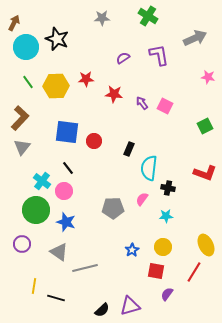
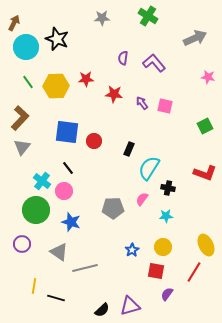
purple L-shape at (159, 55): moved 5 px left, 8 px down; rotated 30 degrees counterclockwise
purple semicircle at (123, 58): rotated 48 degrees counterclockwise
pink square at (165, 106): rotated 14 degrees counterclockwise
cyan semicircle at (149, 168): rotated 25 degrees clockwise
blue star at (66, 222): moved 5 px right
